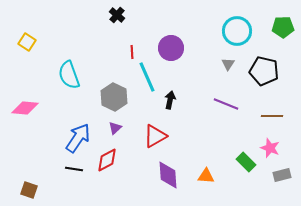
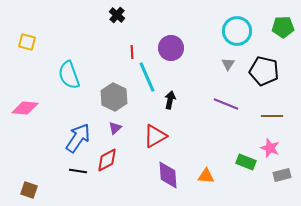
yellow square: rotated 18 degrees counterclockwise
green rectangle: rotated 24 degrees counterclockwise
black line: moved 4 px right, 2 px down
